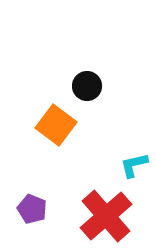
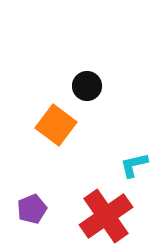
purple pentagon: rotated 28 degrees clockwise
red cross: rotated 6 degrees clockwise
